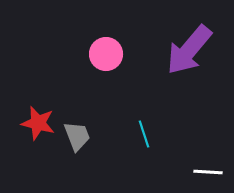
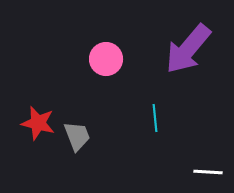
purple arrow: moved 1 px left, 1 px up
pink circle: moved 5 px down
cyan line: moved 11 px right, 16 px up; rotated 12 degrees clockwise
